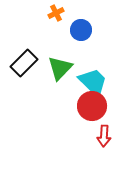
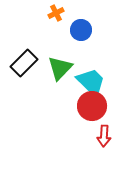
cyan trapezoid: moved 2 px left
